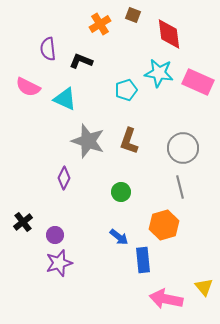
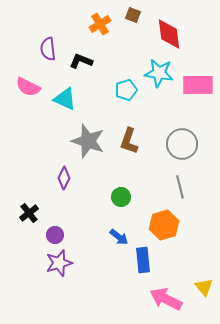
pink rectangle: moved 3 px down; rotated 24 degrees counterclockwise
gray circle: moved 1 px left, 4 px up
green circle: moved 5 px down
black cross: moved 6 px right, 9 px up
pink arrow: rotated 16 degrees clockwise
